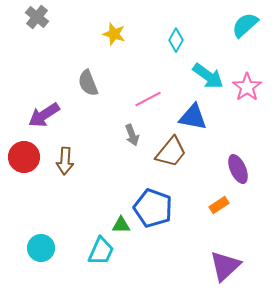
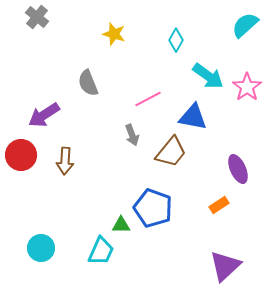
red circle: moved 3 px left, 2 px up
